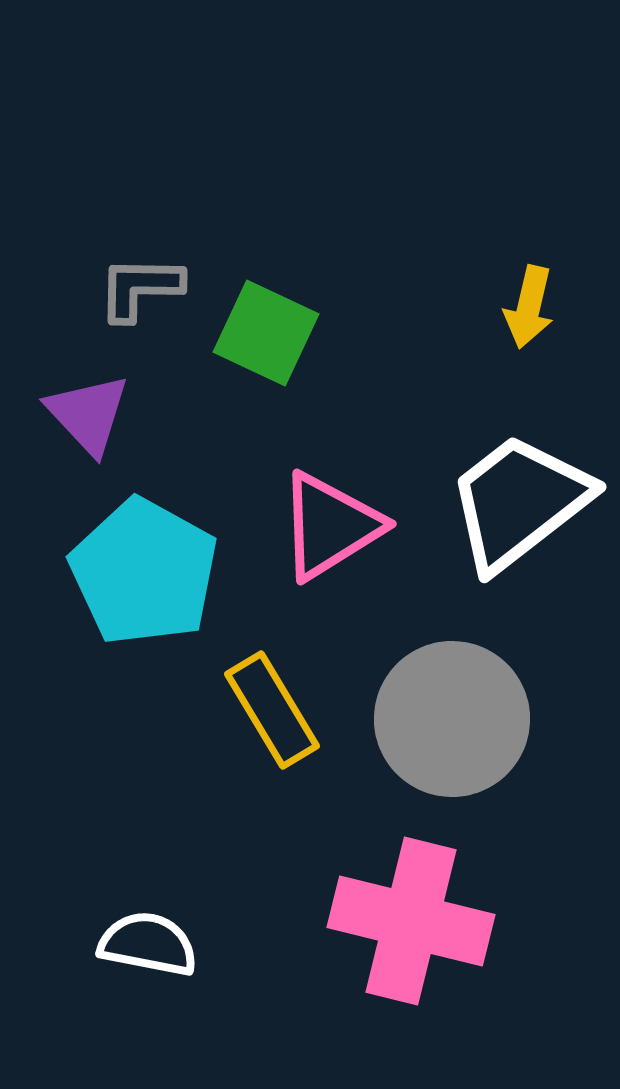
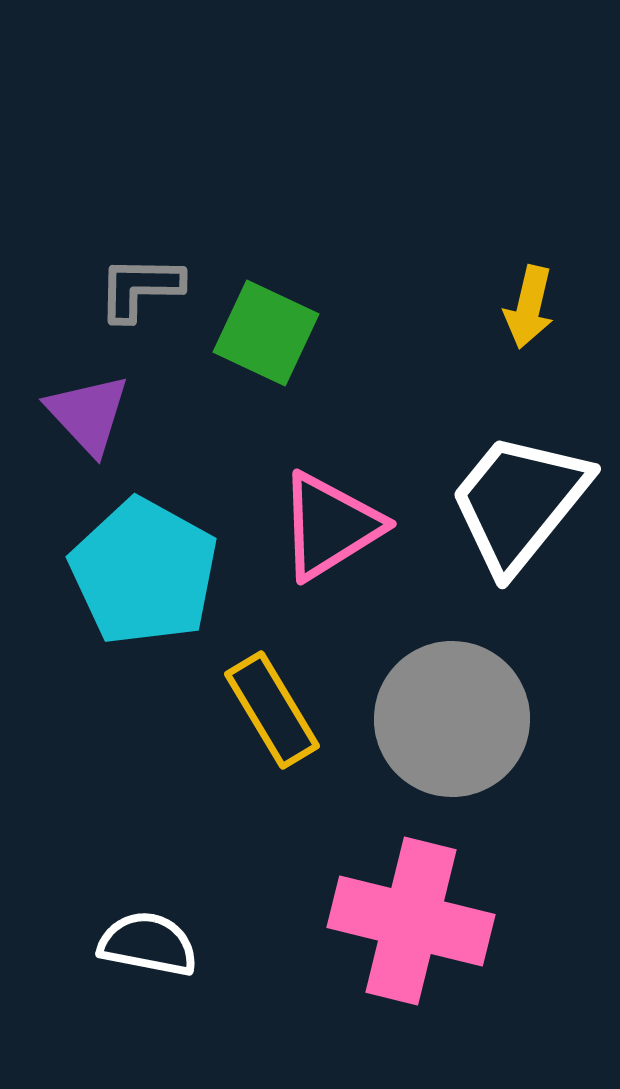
white trapezoid: rotated 13 degrees counterclockwise
